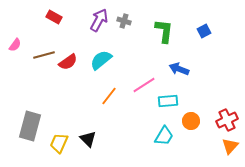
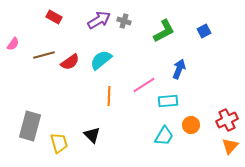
purple arrow: rotated 30 degrees clockwise
green L-shape: rotated 55 degrees clockwise
pink semicircle: moved 2 px left, 1 px up
red semicircle: moved 2 px right
blue arrow: rotated 90 degrees clockwise
orange line: rotated 36 degrees counterclockwise
orange circle: moved 4 px down
black triangle: moved 4 px right, 4 px up
yellow trapezoid: rotated 140 degrees clockwise
